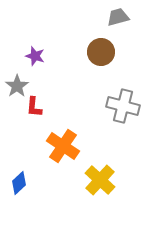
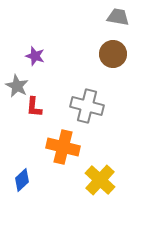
gray trapezoid: rotated 25 degrees clockwise
brown circle: moved 12 px right, 2 px down
gray star: rotated 10 degrees counterclockwise
gray cross: moved 36 px left
orange cross: moved 1 px down; rotated 20 degrees counterclockwise
blue diamond: moved 3 px right, 3 px up
